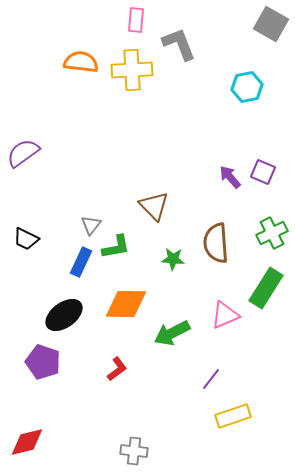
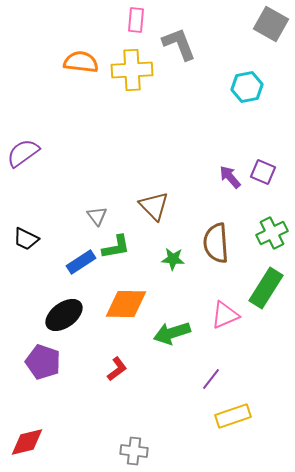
gray triangle: moved 6 px right, 9 px up; rotated 15 degrees counterclockwise
blue rectangle: rotated 32 degrees clockwise
green arrow: rotated 9 degrees clockwise
